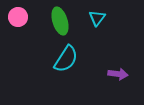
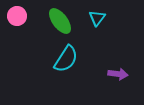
pink circle: moved 1 px left, 1 px up
green ellipse: rotated 20 degrees counterclockwise
